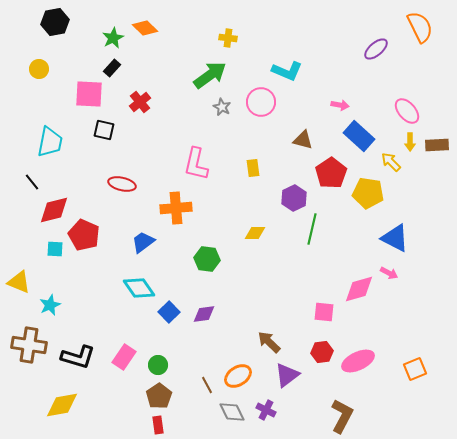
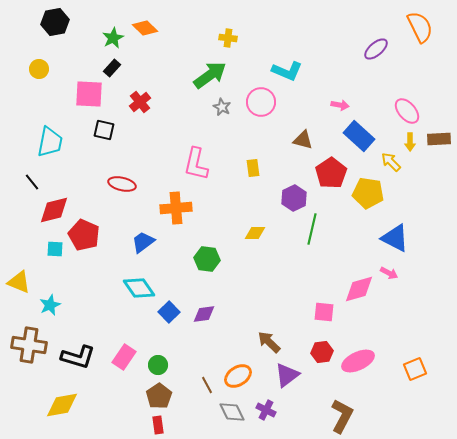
brown rectangle at (437, 145): moved 2 px right, 6 px up
